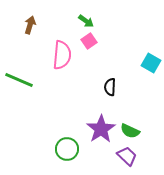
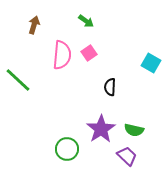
brown arrow: moved 4 px right
pink square: moved 12 px down
green line: moved 1 px left; rotated 20 degrees clockwise
green semicircle: moved 4 px right, 1 px up; rotated 12 degrees counterclockwise
